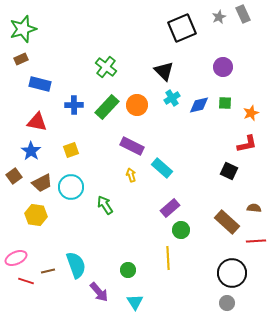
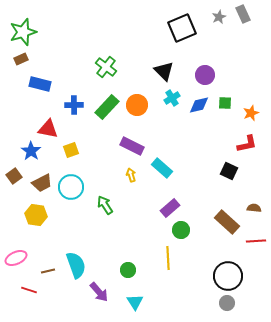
green star at (23, 29): moved 3 px down
purple circle at (223, 67): moved 18 px left, 8 px down
red triangle at (37, 122): moved 11 px right, 7 px down
black circle at (232, 273): moved 4 px left, 3 px down
red line at (26, 281): moved 3 px right, 9 px down
